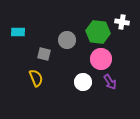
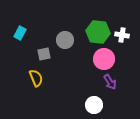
white cross: moved 13 px down
cyan rectangle: moved 2 px right, 1 px down; rotated 64 degrees counterclockwise
gray circle: moved 2 px left
gray square: rotated 24 degrees counterclockwise
pink circle: moved 3 px right
white circle: moved 11 px right, 23 px down
